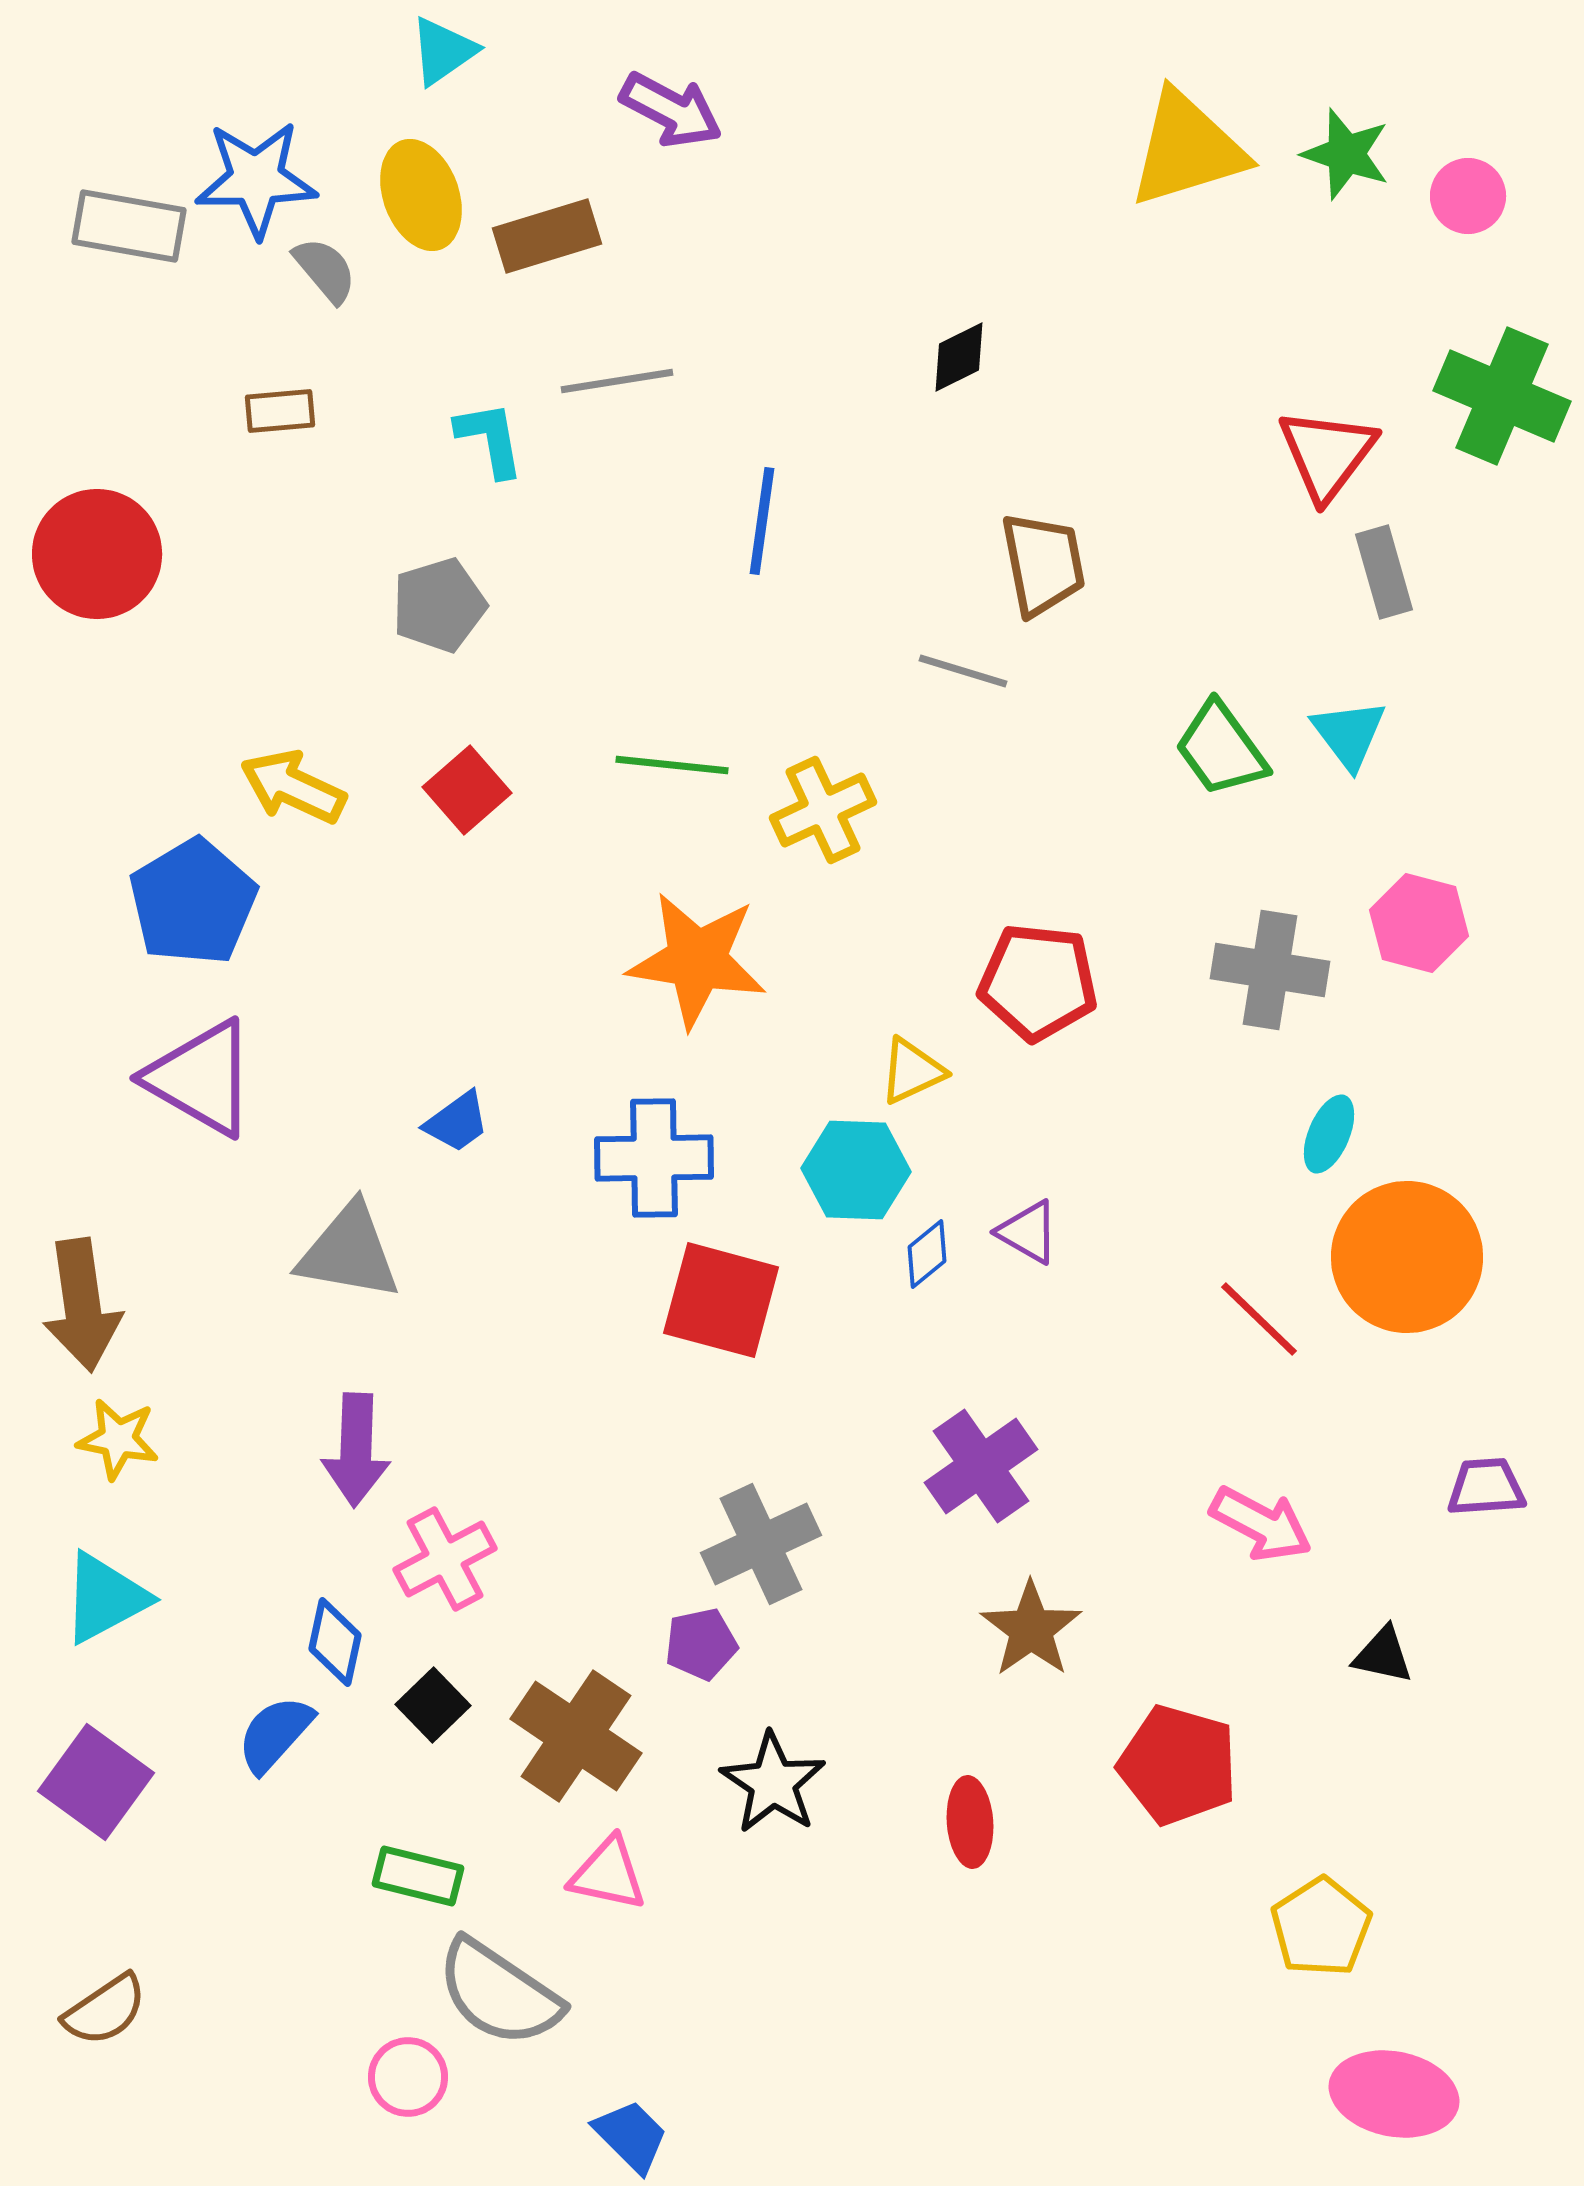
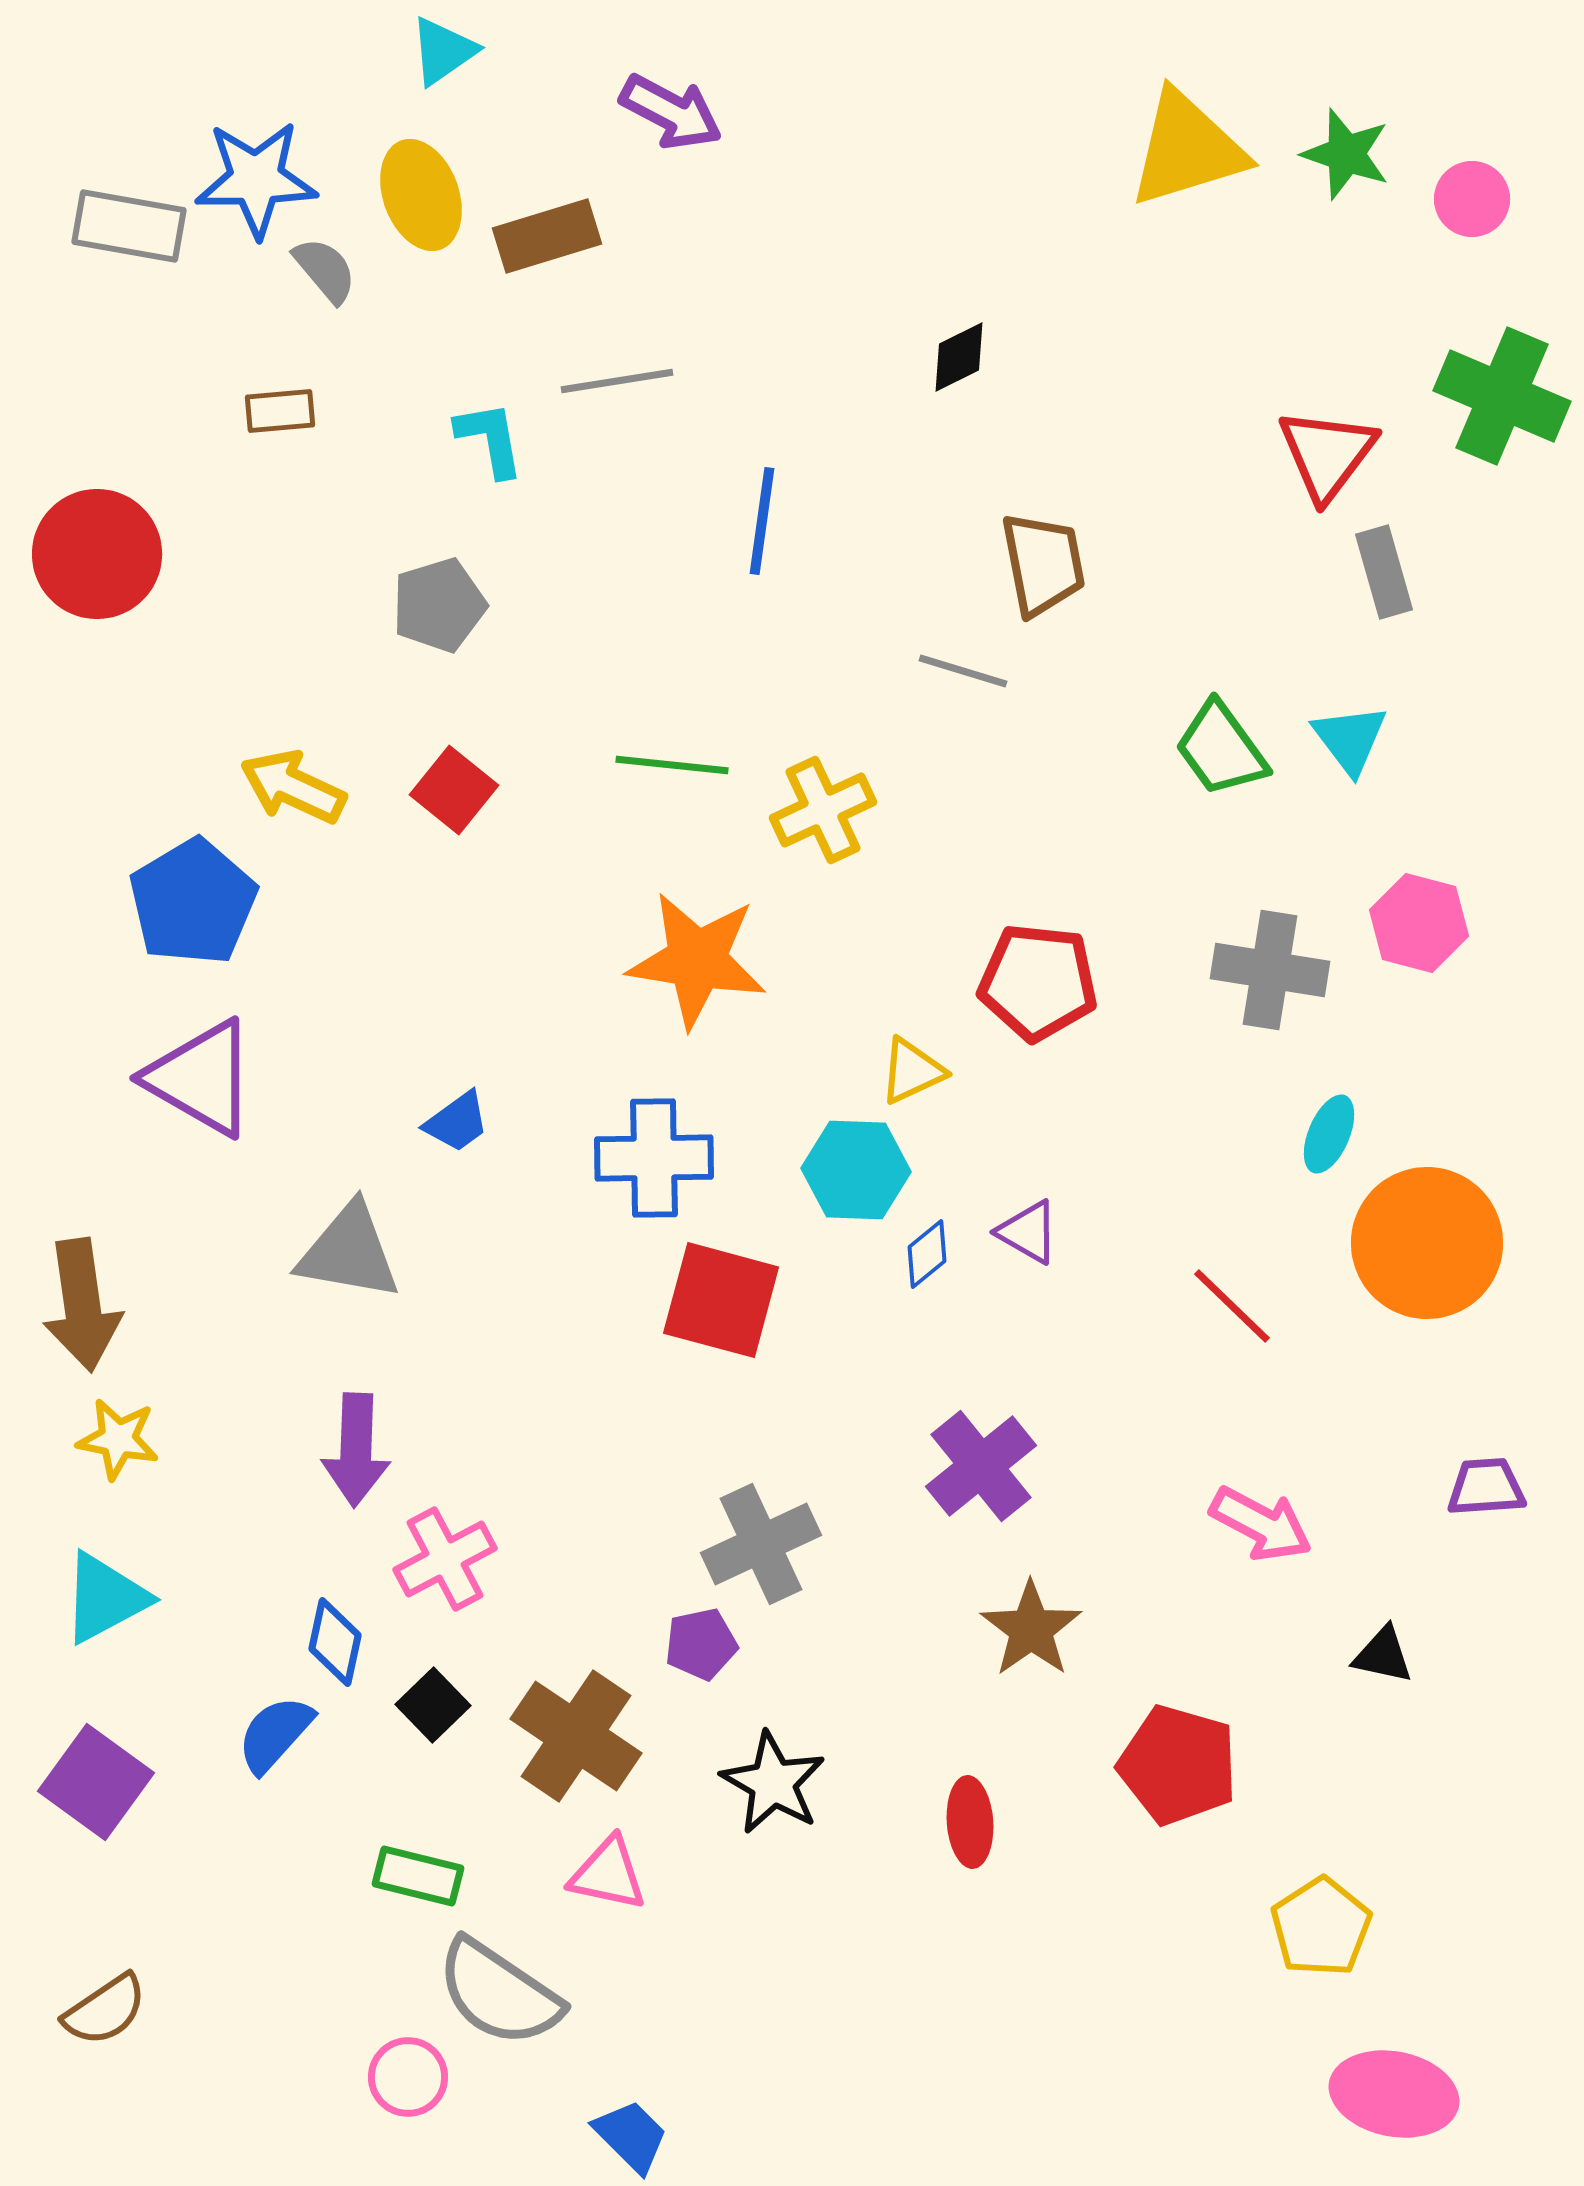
purple arrow at (671, 110): moved 2 px down
pink circle at (1468, 196): moved 4 px right, 3 px down
cyan triangle at (1349, 734): moved 1 px right, 5 px down
red square at (467, 790): moved 13 px left; rotated 10 degrees counterclockwise
orange circle at (1407, 1257): moved 20 px right, 14 px up
red line at (1259, 1319): moved 27 px left, 13 px up
purple cross at (981, 1466): rotated 4 degrees counterclockwise
black star at (773, 1783): rotated 4 degrees counterclockwise
